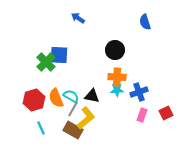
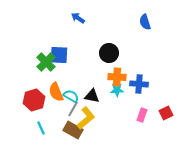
black circle: moved 6 px left, 3 px down
blue cross: moved 8 px up; rotated 24 degrees clockwise
orange semicircle: moved 6 px up
